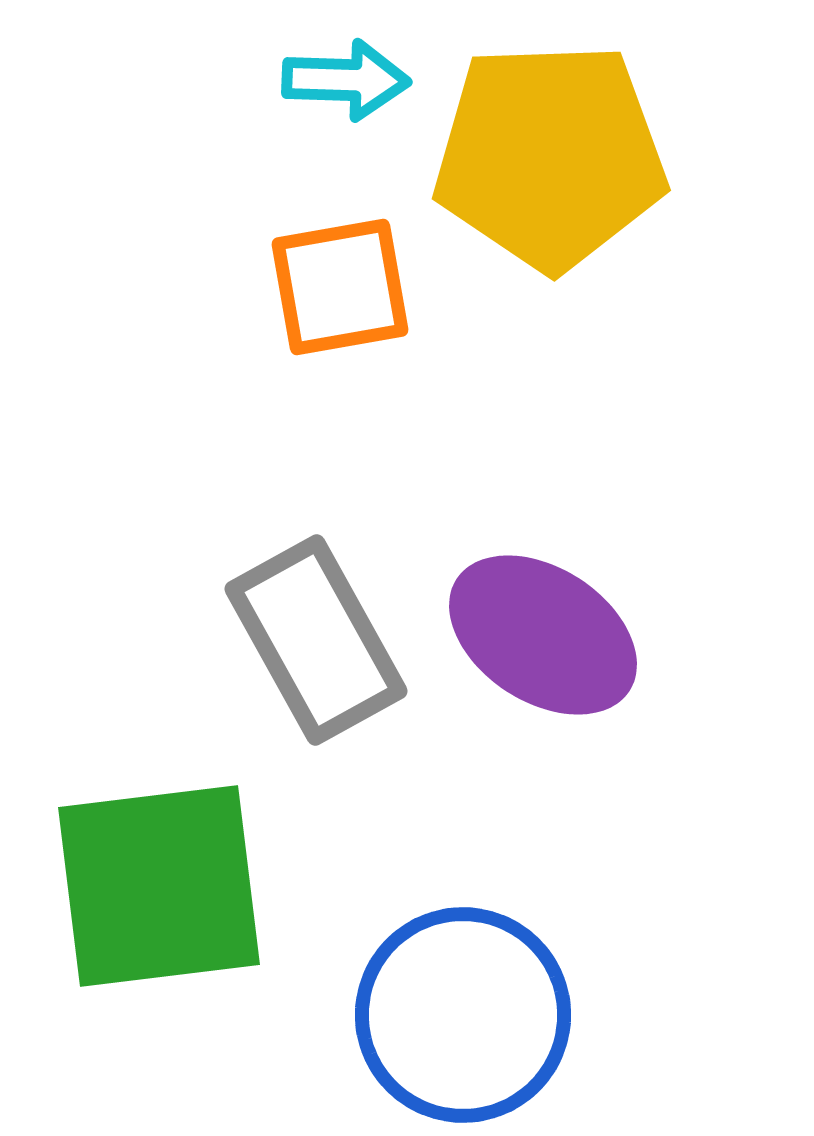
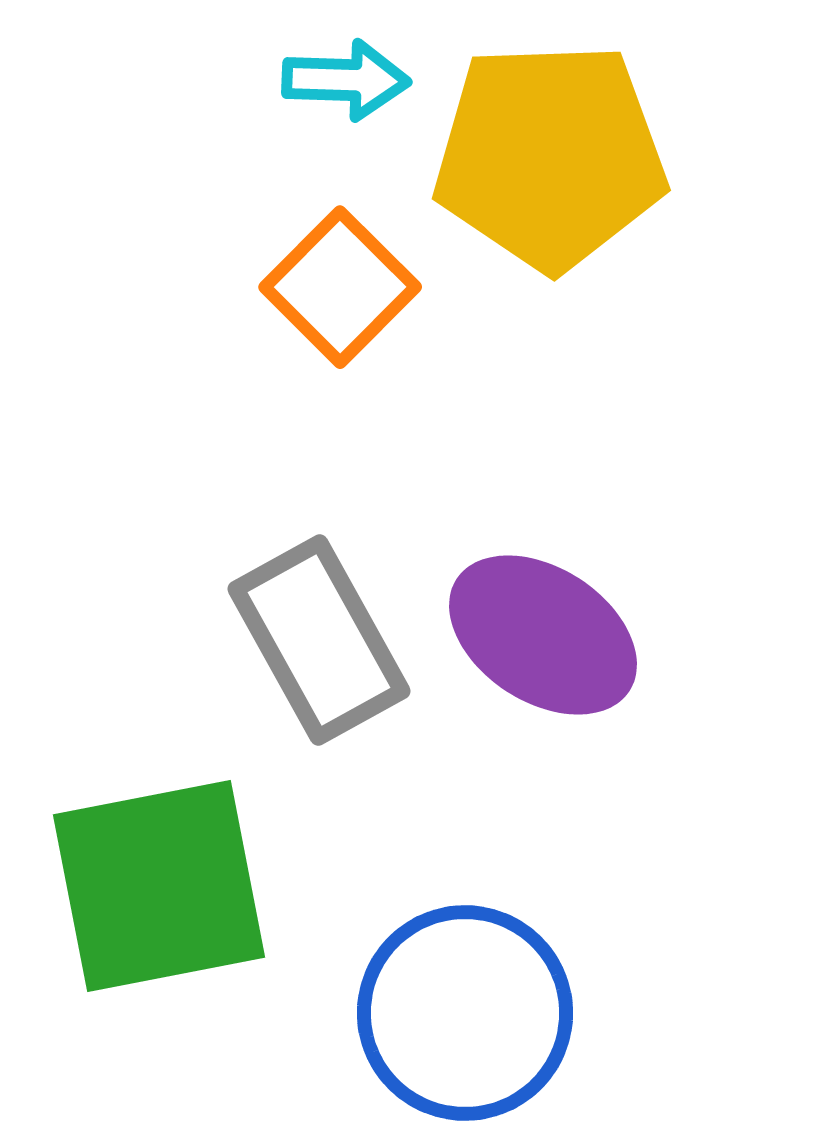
orange square: rotated 35 degrees counterclockwise
gray rectangle: moved 3 px right
green square: rotated 4 degrees counterclockwise
blue circle: moved 2 px right, 2 px up
